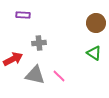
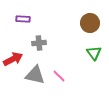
purple rectangle: moved 4 px down
brown circle: moved 6 px left
green triangle: rotated 21 degrees clockwise
